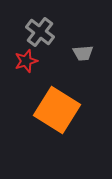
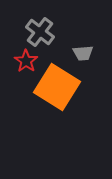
red star: rotated 20 degrees counterclockwise
orange square: moved 23 px up
